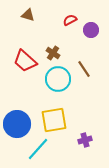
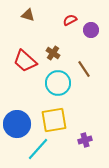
cyan circle: moved 4 px down
